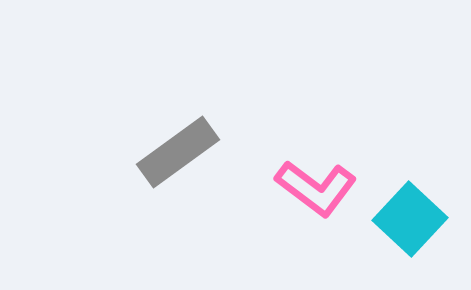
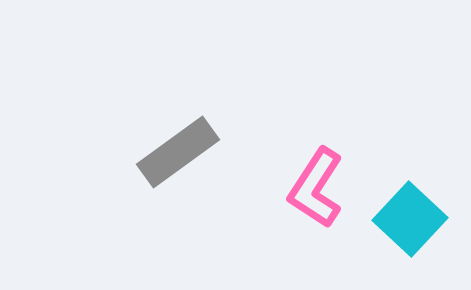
pink L-shape: rotated 86 degrees clockwise
